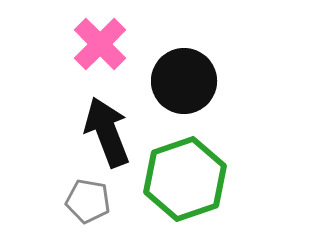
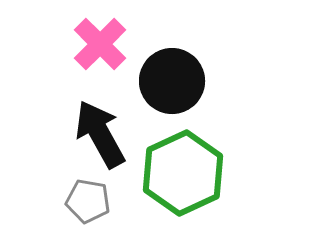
black circle: moved 12 px left
black arrow: moved 7 px left, 2 px down; rotated 8 degrees counterclockwise
green hexagon: moved 2 px left, 6 px up; rotated 6 degrees counterclockwise
